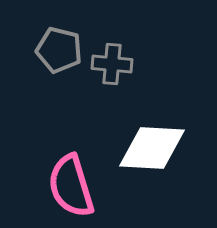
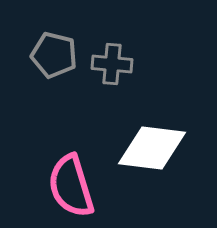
gray pentagon: moved 5 px left, 5 px down
white diamond: rotated 4 degrees clockwise
